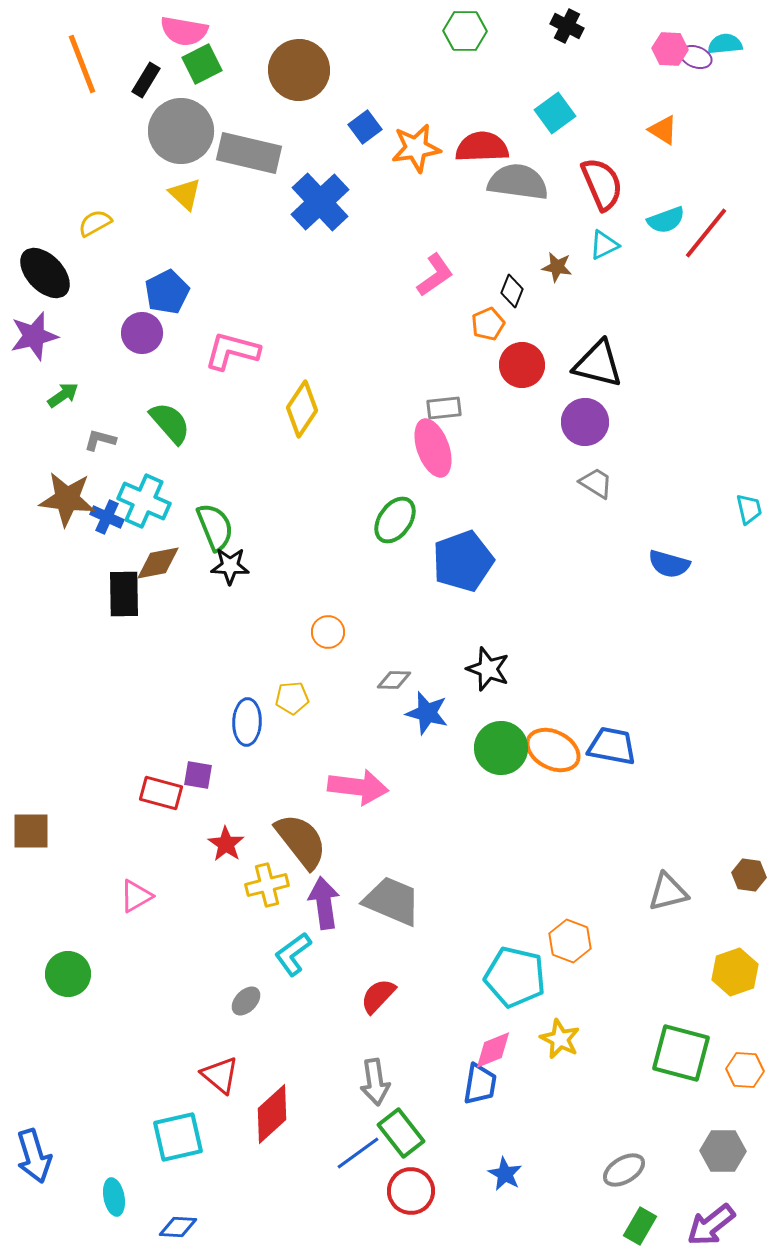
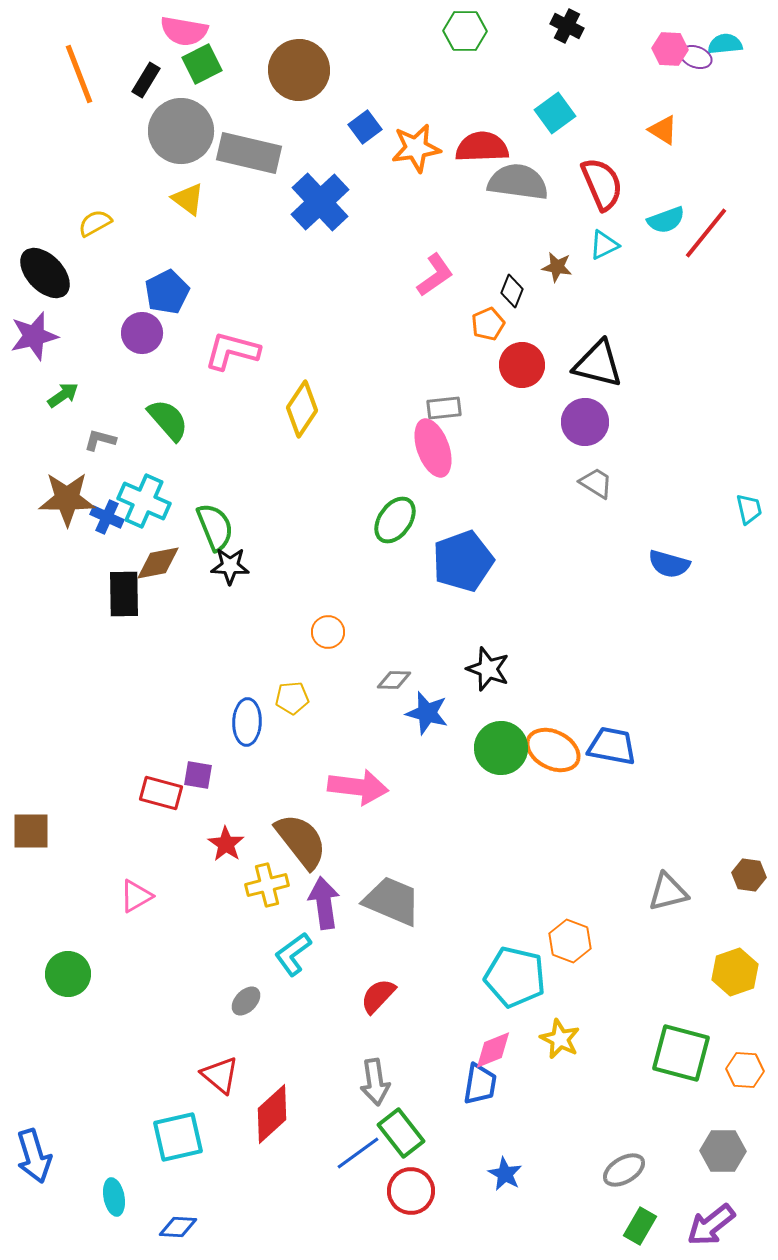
orange line at (82, 64): moved 3 px left, 10 px down
yellow triangle at (185, 194): moved 3 px right, 5 px down; rotated 6 degrees counterclockwise
green semicircle at (170, 423): moved 2 px left, 3 px up
brown star at (67, 499): rotated 6 degrees counterclockwise
